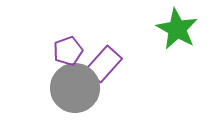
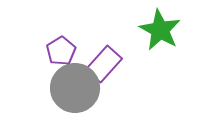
green star: moved 17 px left, 1 px down
purple pentagon: moved 7 px left; rotated 12 degrees counterclockwise
